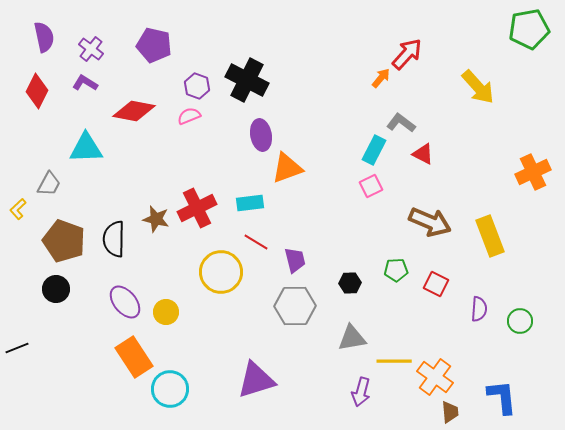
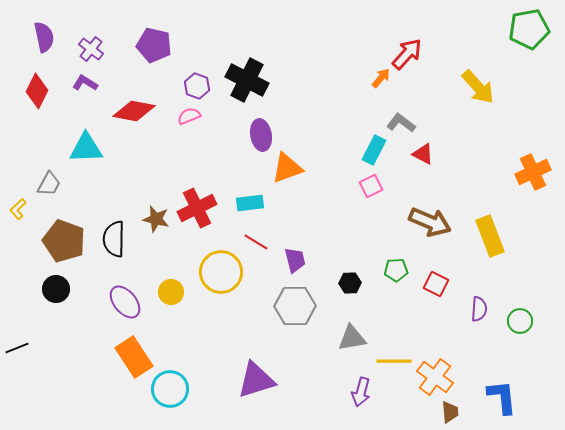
yellow circle at (166, 312): moved 5 px right, 20 px up
